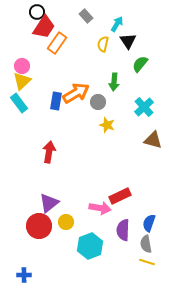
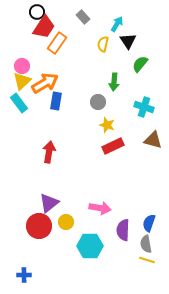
gray rectangle: moved 3 px left, 1 px down
orange arrow: moved 31 px left, 10 px up
cyan cross: rotated 30 degrees counterclockwise
red rectangle: moved 7 px left, 50 px up
cyan hexagon: rotated 20 degrees clockwise
yellow line: moved 2 px up
